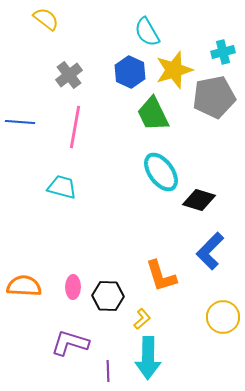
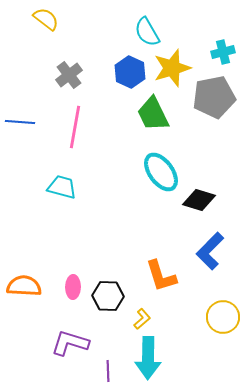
yellow star: moved 2 px left, 2 px up
